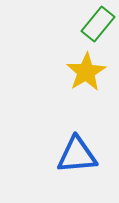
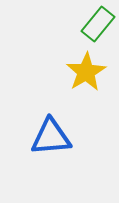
blue triangle: moved 26 px left, 18 px up
